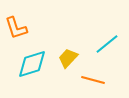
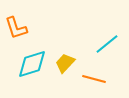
yellow trapezoid: moved 3 px left, 5 px down
orange line: moved 1 px right, 1 px up
